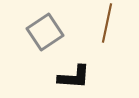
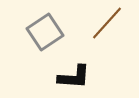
brown line: rotated 30 degrees clockwise
